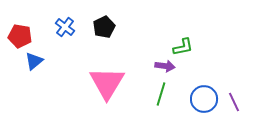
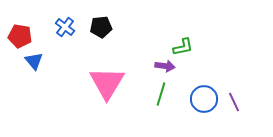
black pentagon: moved 3 px left; rotated 20 degrees clockwise
blue triangle: rotated 30 degrees counterclockwise
